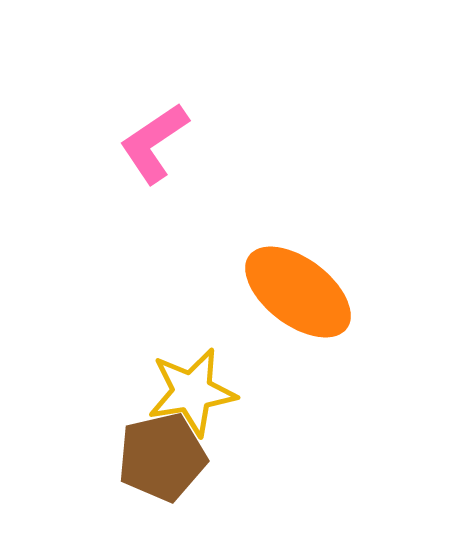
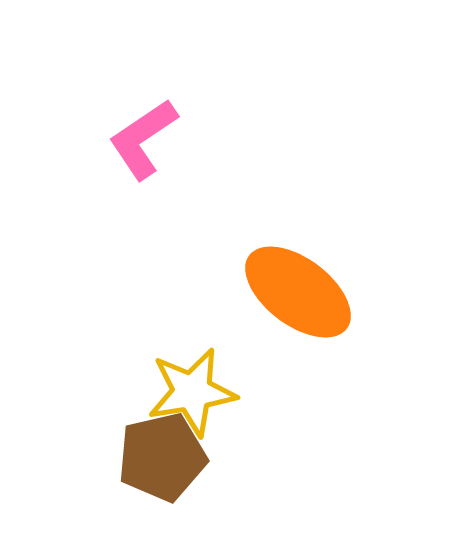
pink L-shape: moved 11 px left, 4 px up
